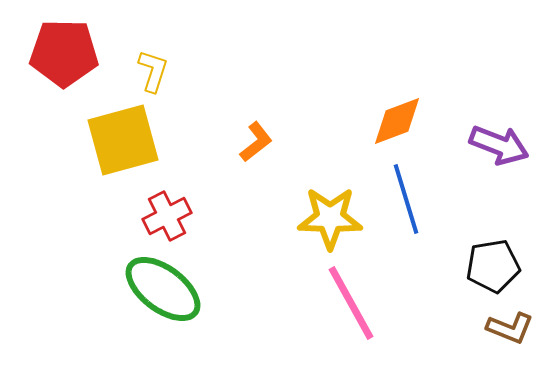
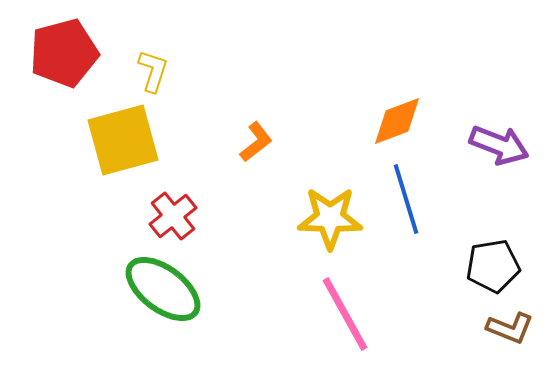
red pentagon: rotated 16 degrees counterclockwise
red cross: moved 6 px right; rotated 12 degrees counterclockwise
pink line: moved 6 px left, 11 px down
